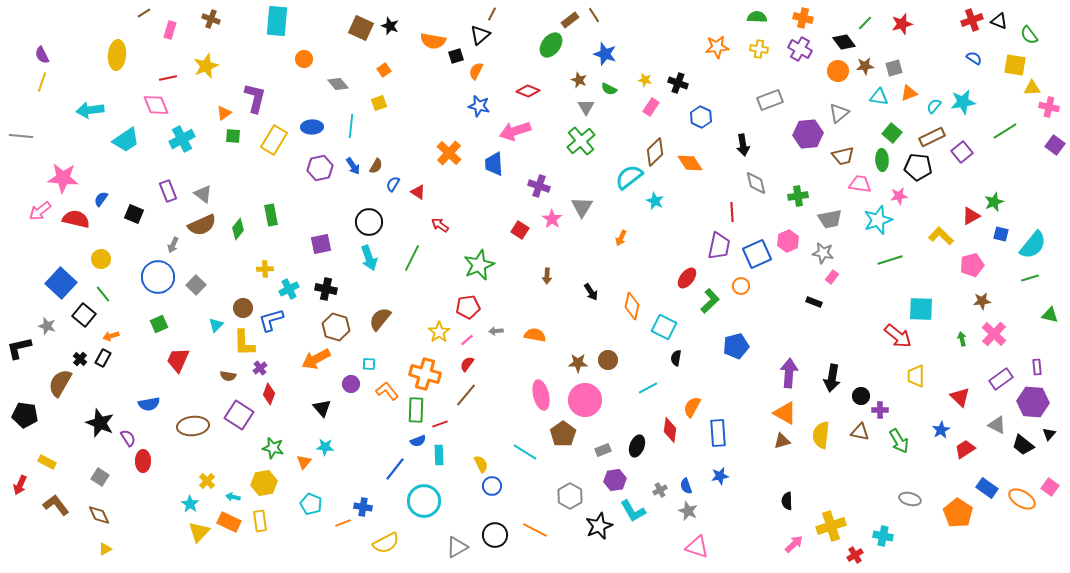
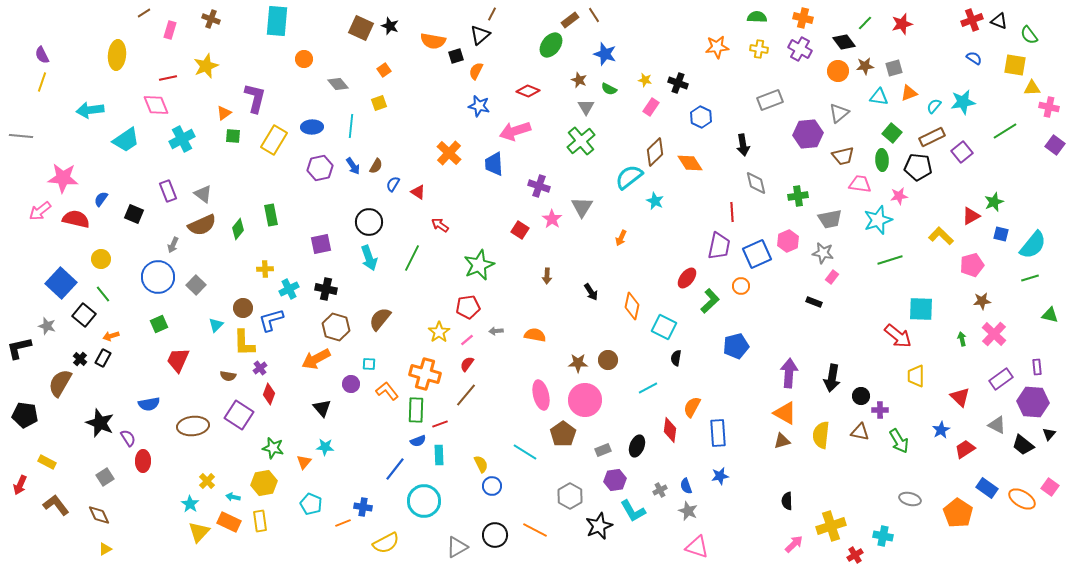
gray square at (100, 477): moved 5 px right; rotated 24 degrees clockwise
